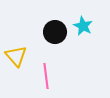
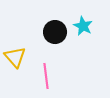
yellow triangle: moved 1 px left, 1 px down
